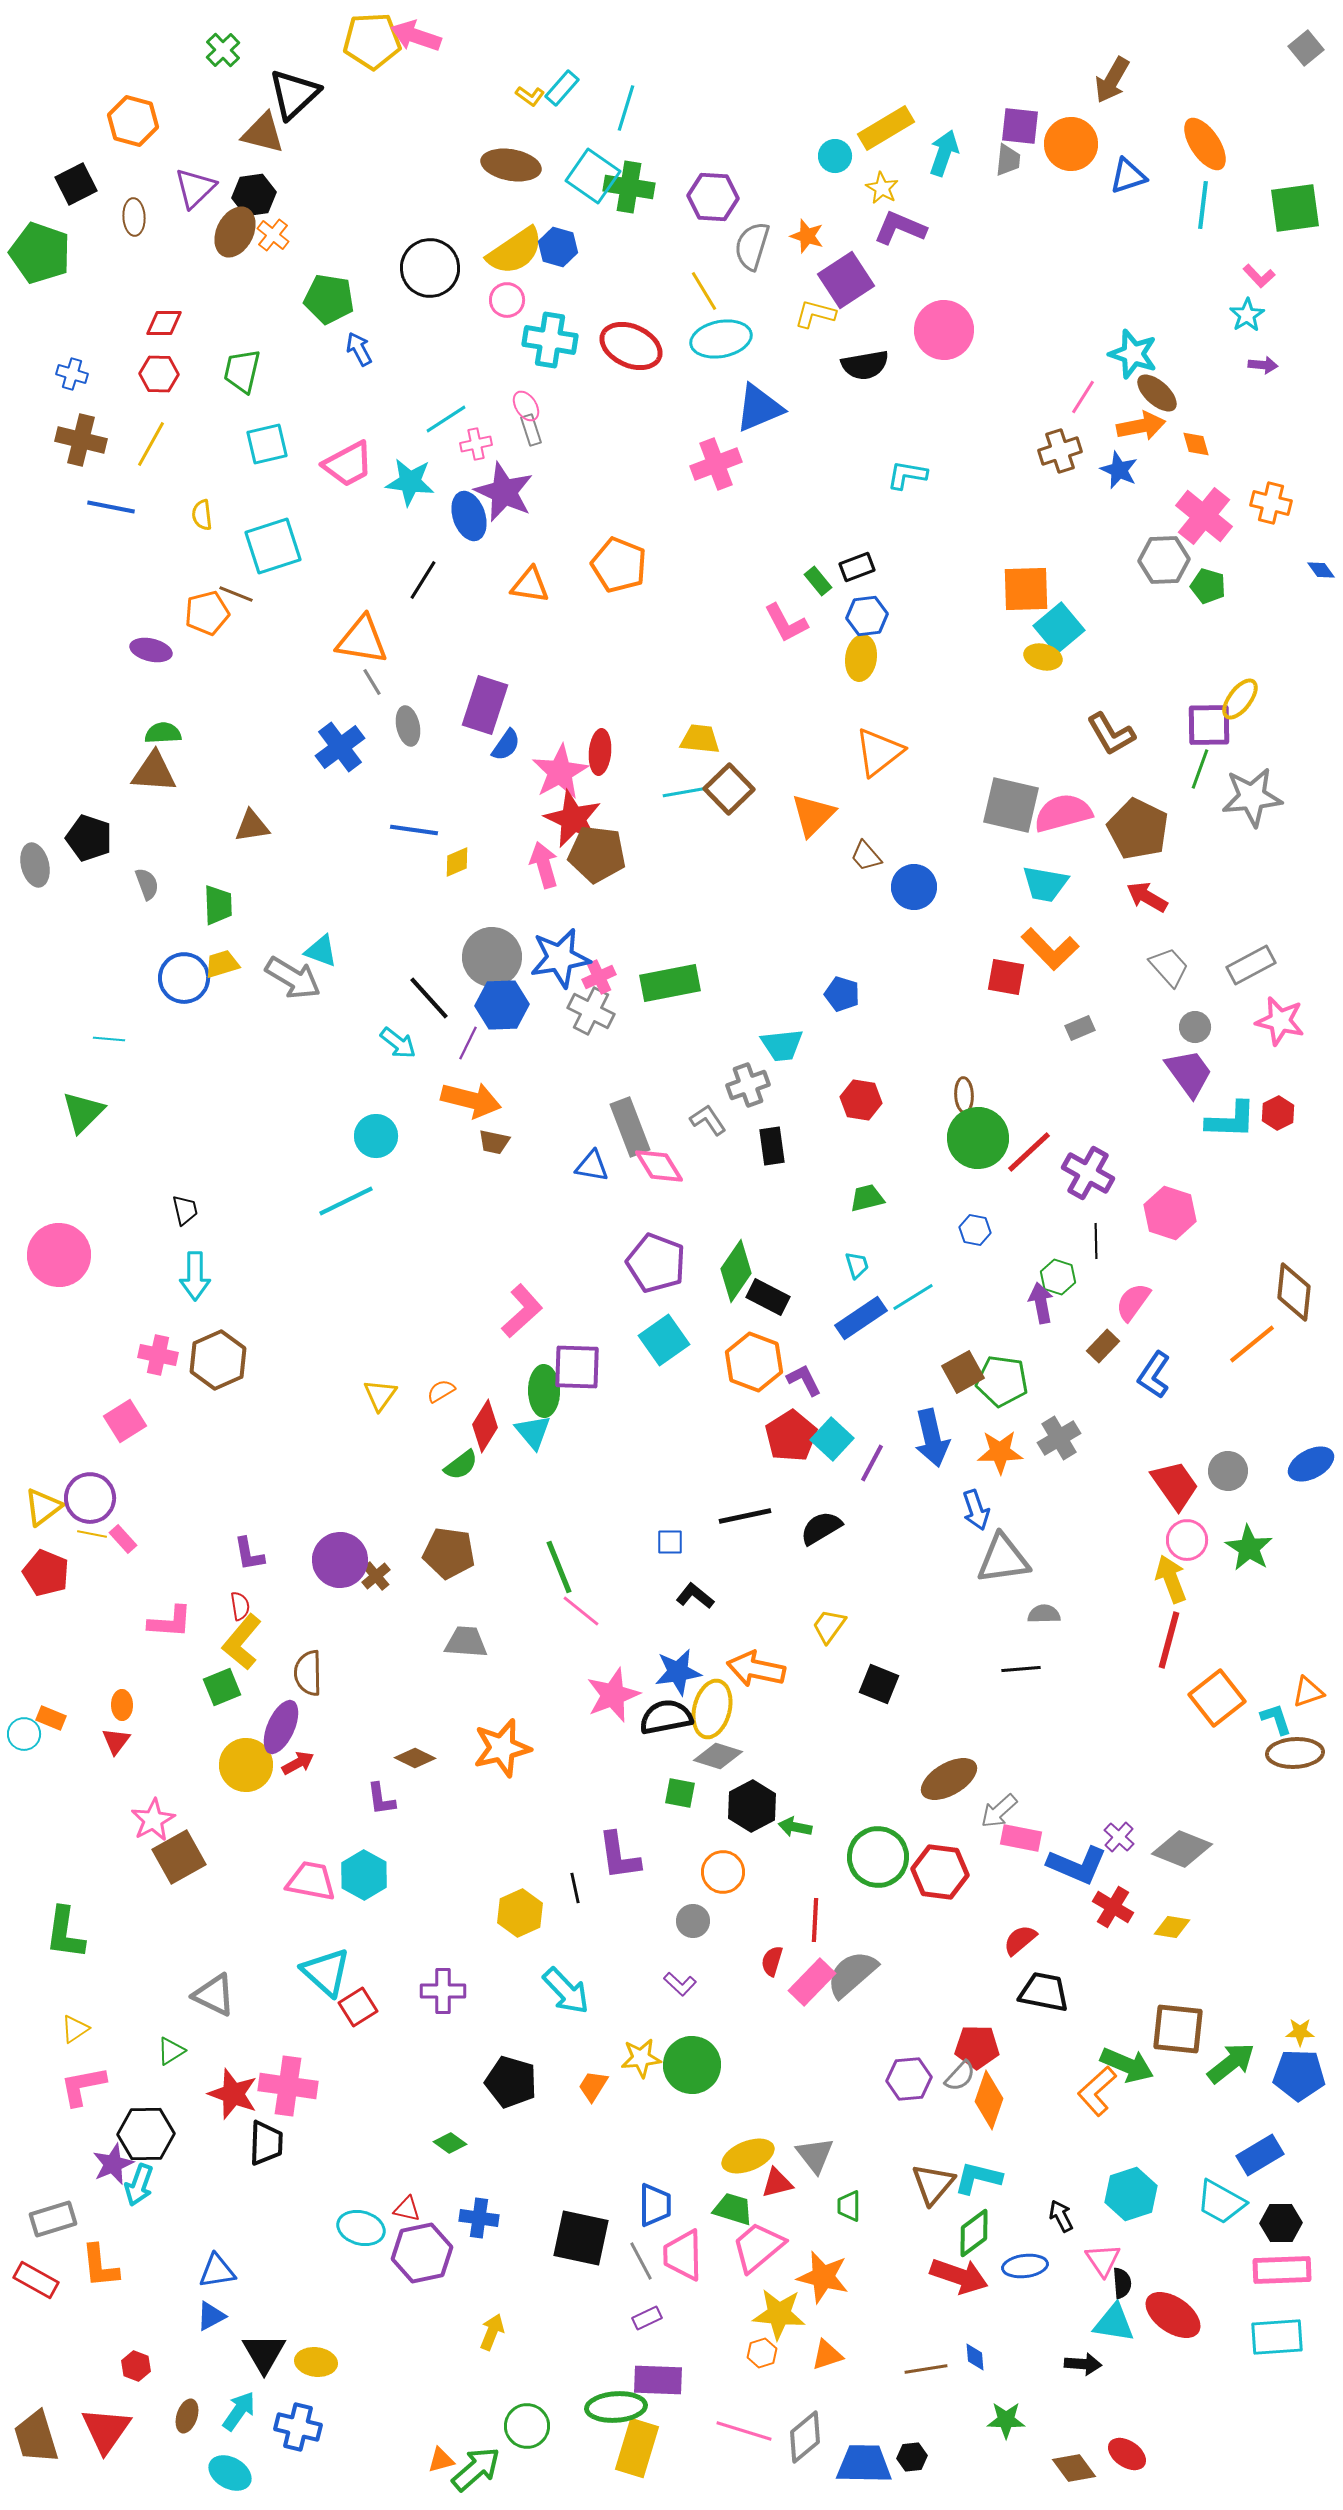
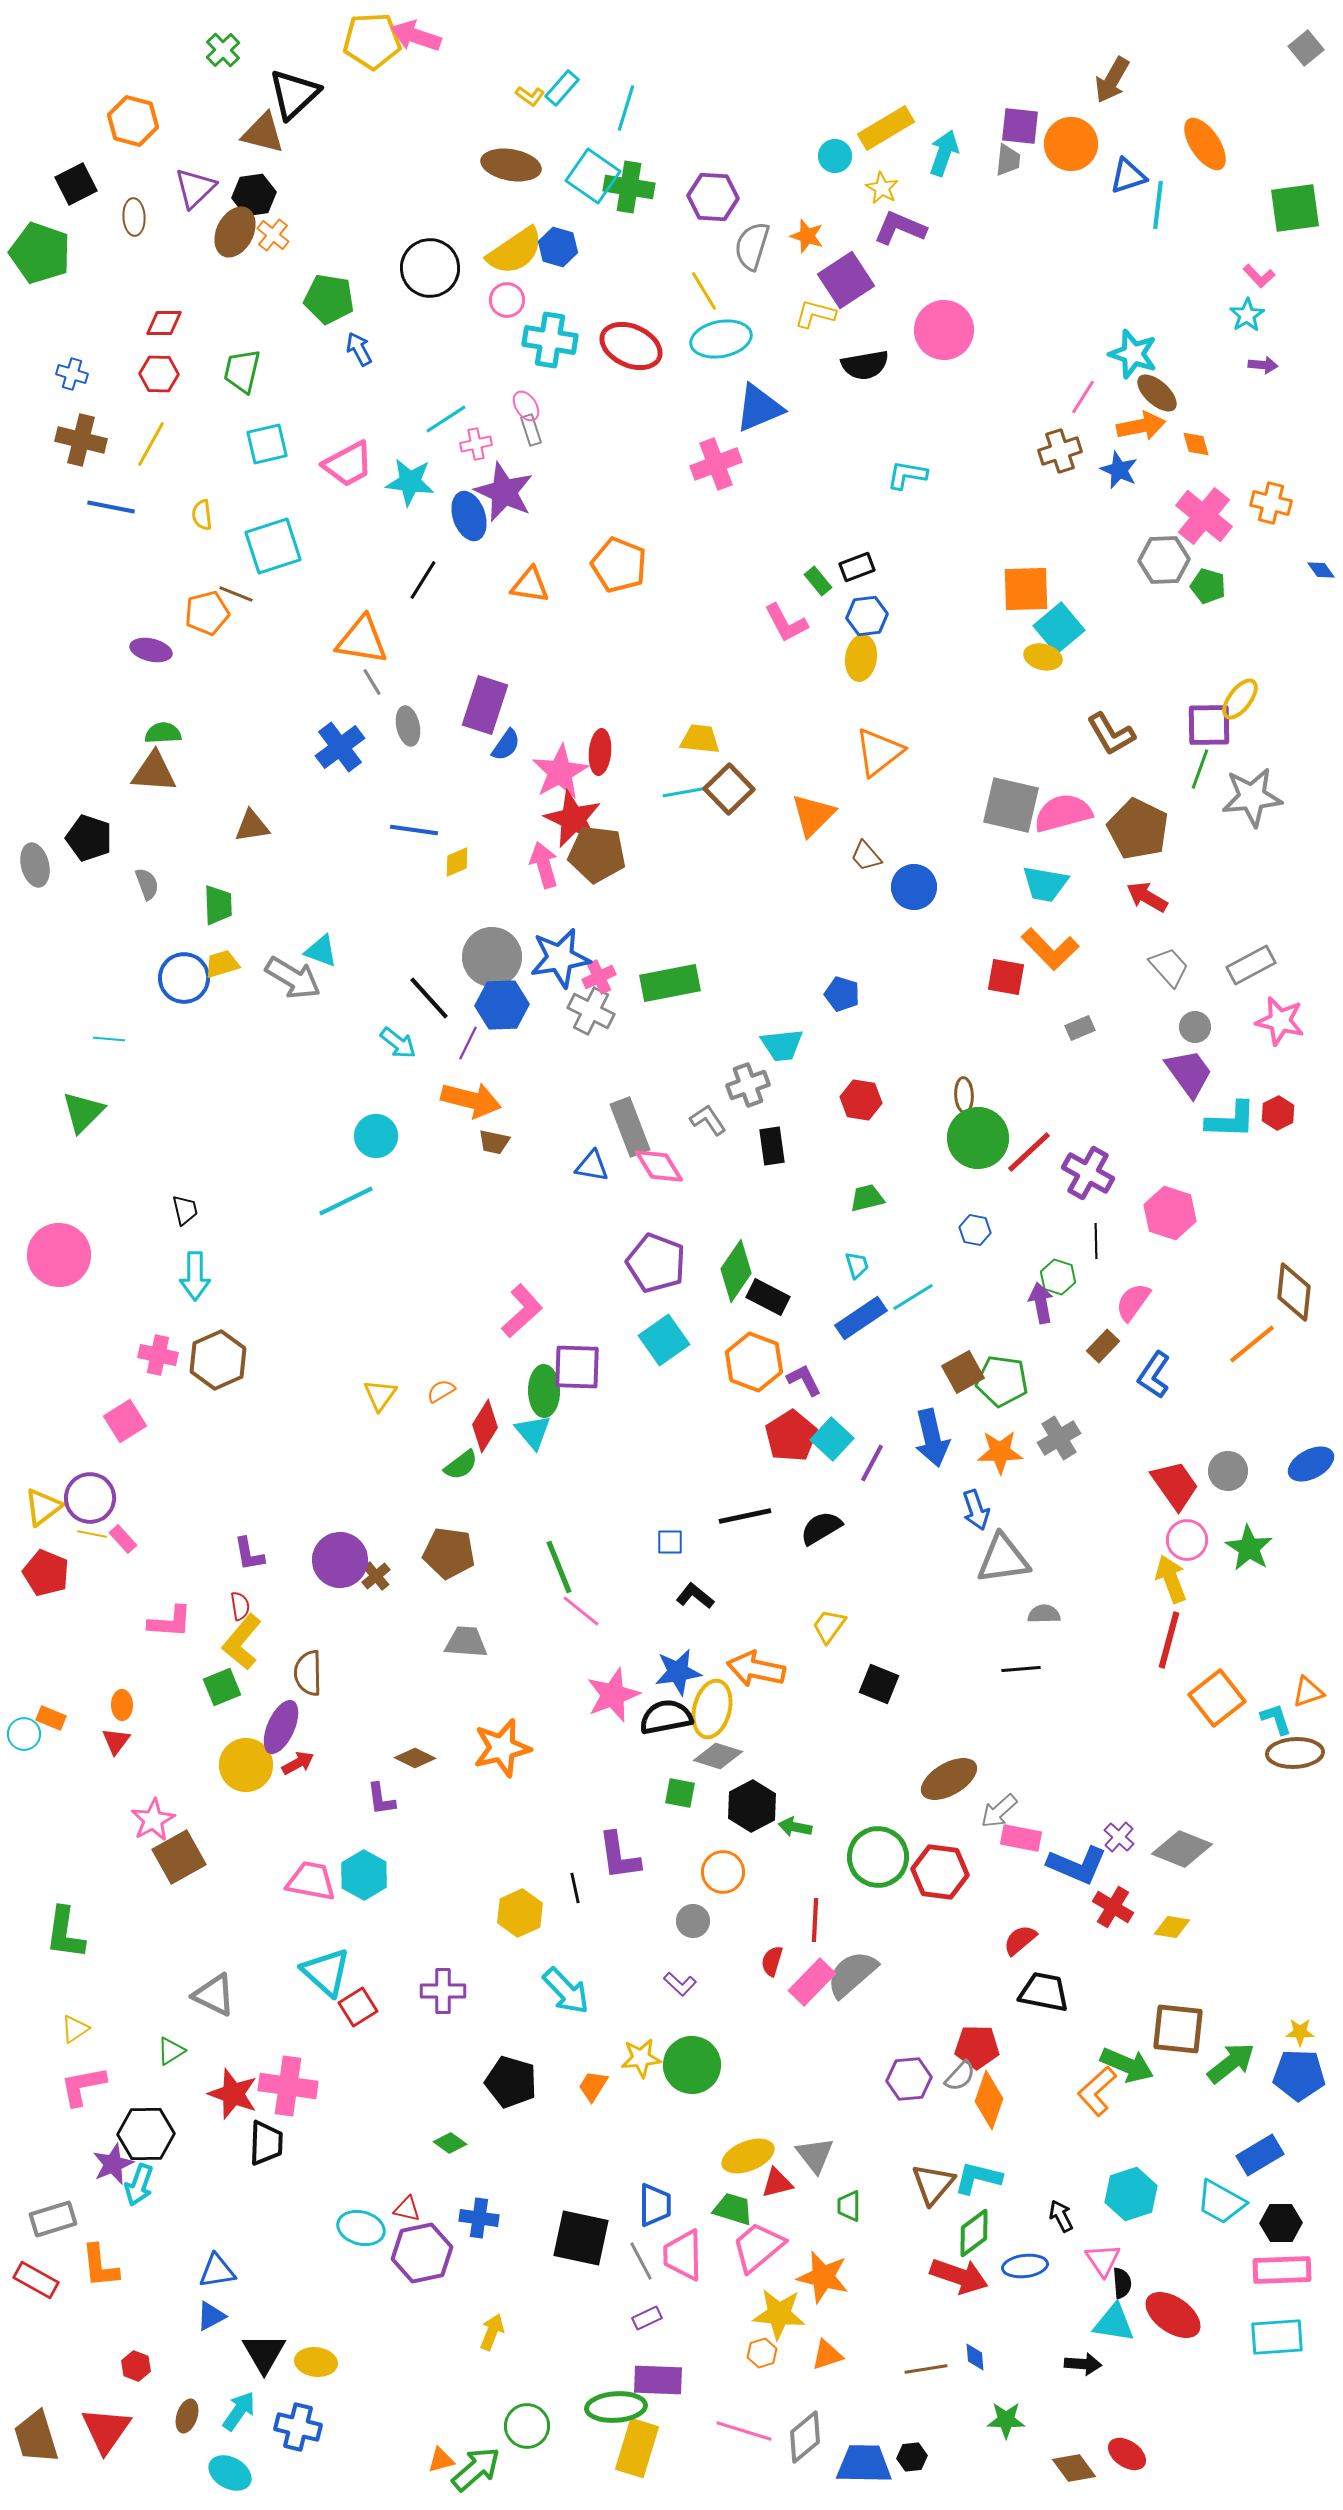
cyan line at (1203, 205): moved 45 px left
